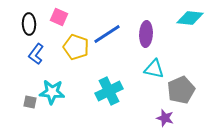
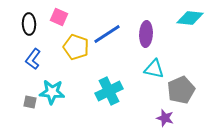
blue L-shape: moved 3 px left, 5 px down
